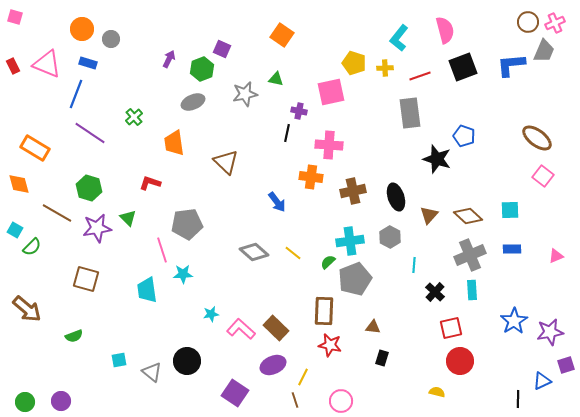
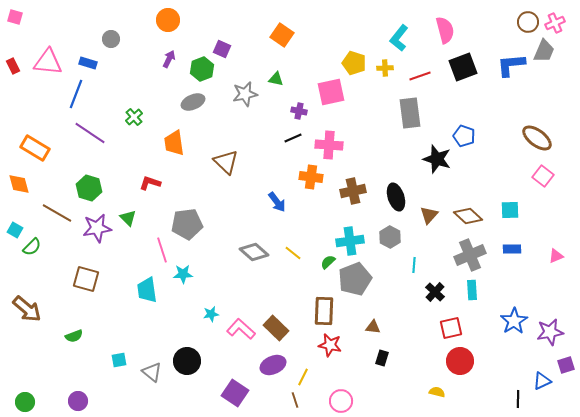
orange circle at (82, 29): moved 86 px right, 9 px up
pink triangle at (47, 64): moved 1 px right, 2 px up; rotated 16 degrees counterclockwise
black line at (287, 133): moved 6 px right, 5 px down; rotated 54 degrees clockwise
purple circle at (61, 401): moved 17 px right
